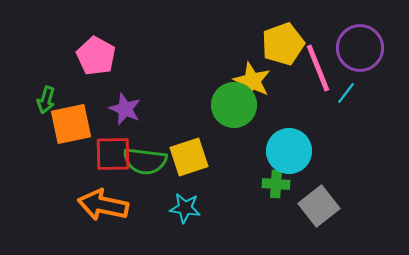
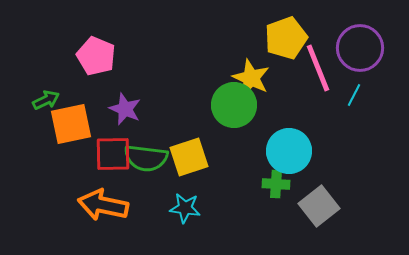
yellow pentagon: moved 3 px right, 6 px up
pink pentagon: rotated 6 degrees counterclockwise
yellow star: moved 1 px left, 3 px up
cyan line: moved 8 px right, 2 px down; rotated 10 degrees counterclockwise
green arrow: rotated 132 degrees counterclockwise
green semicircle: moved 1 px right, 3 px up
